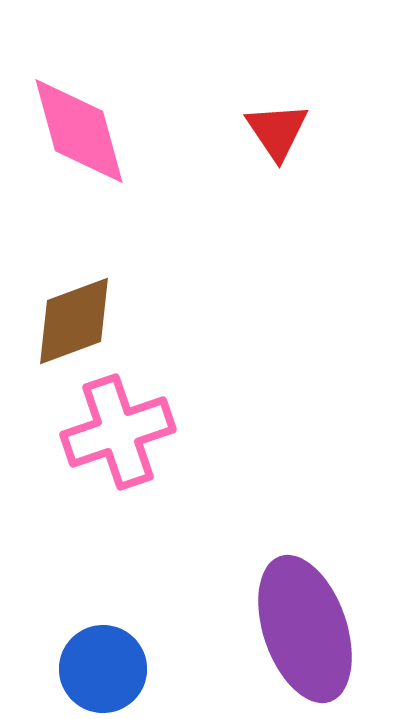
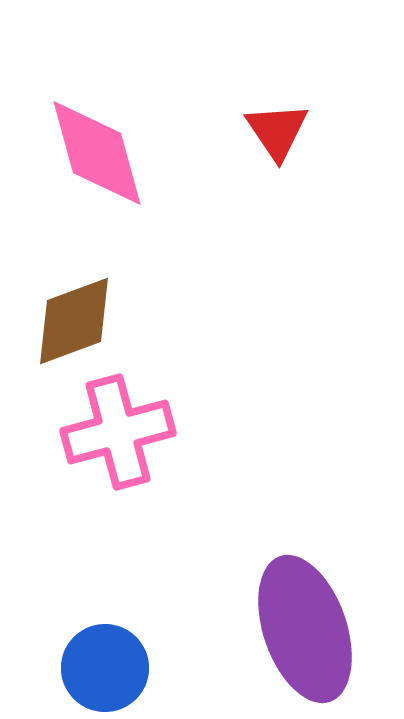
pink diamond: moved 18 px right, 22 px down
pink cross: rotated 4 degrees clockwise
blue circle: moved 2 px right, 1 px up
